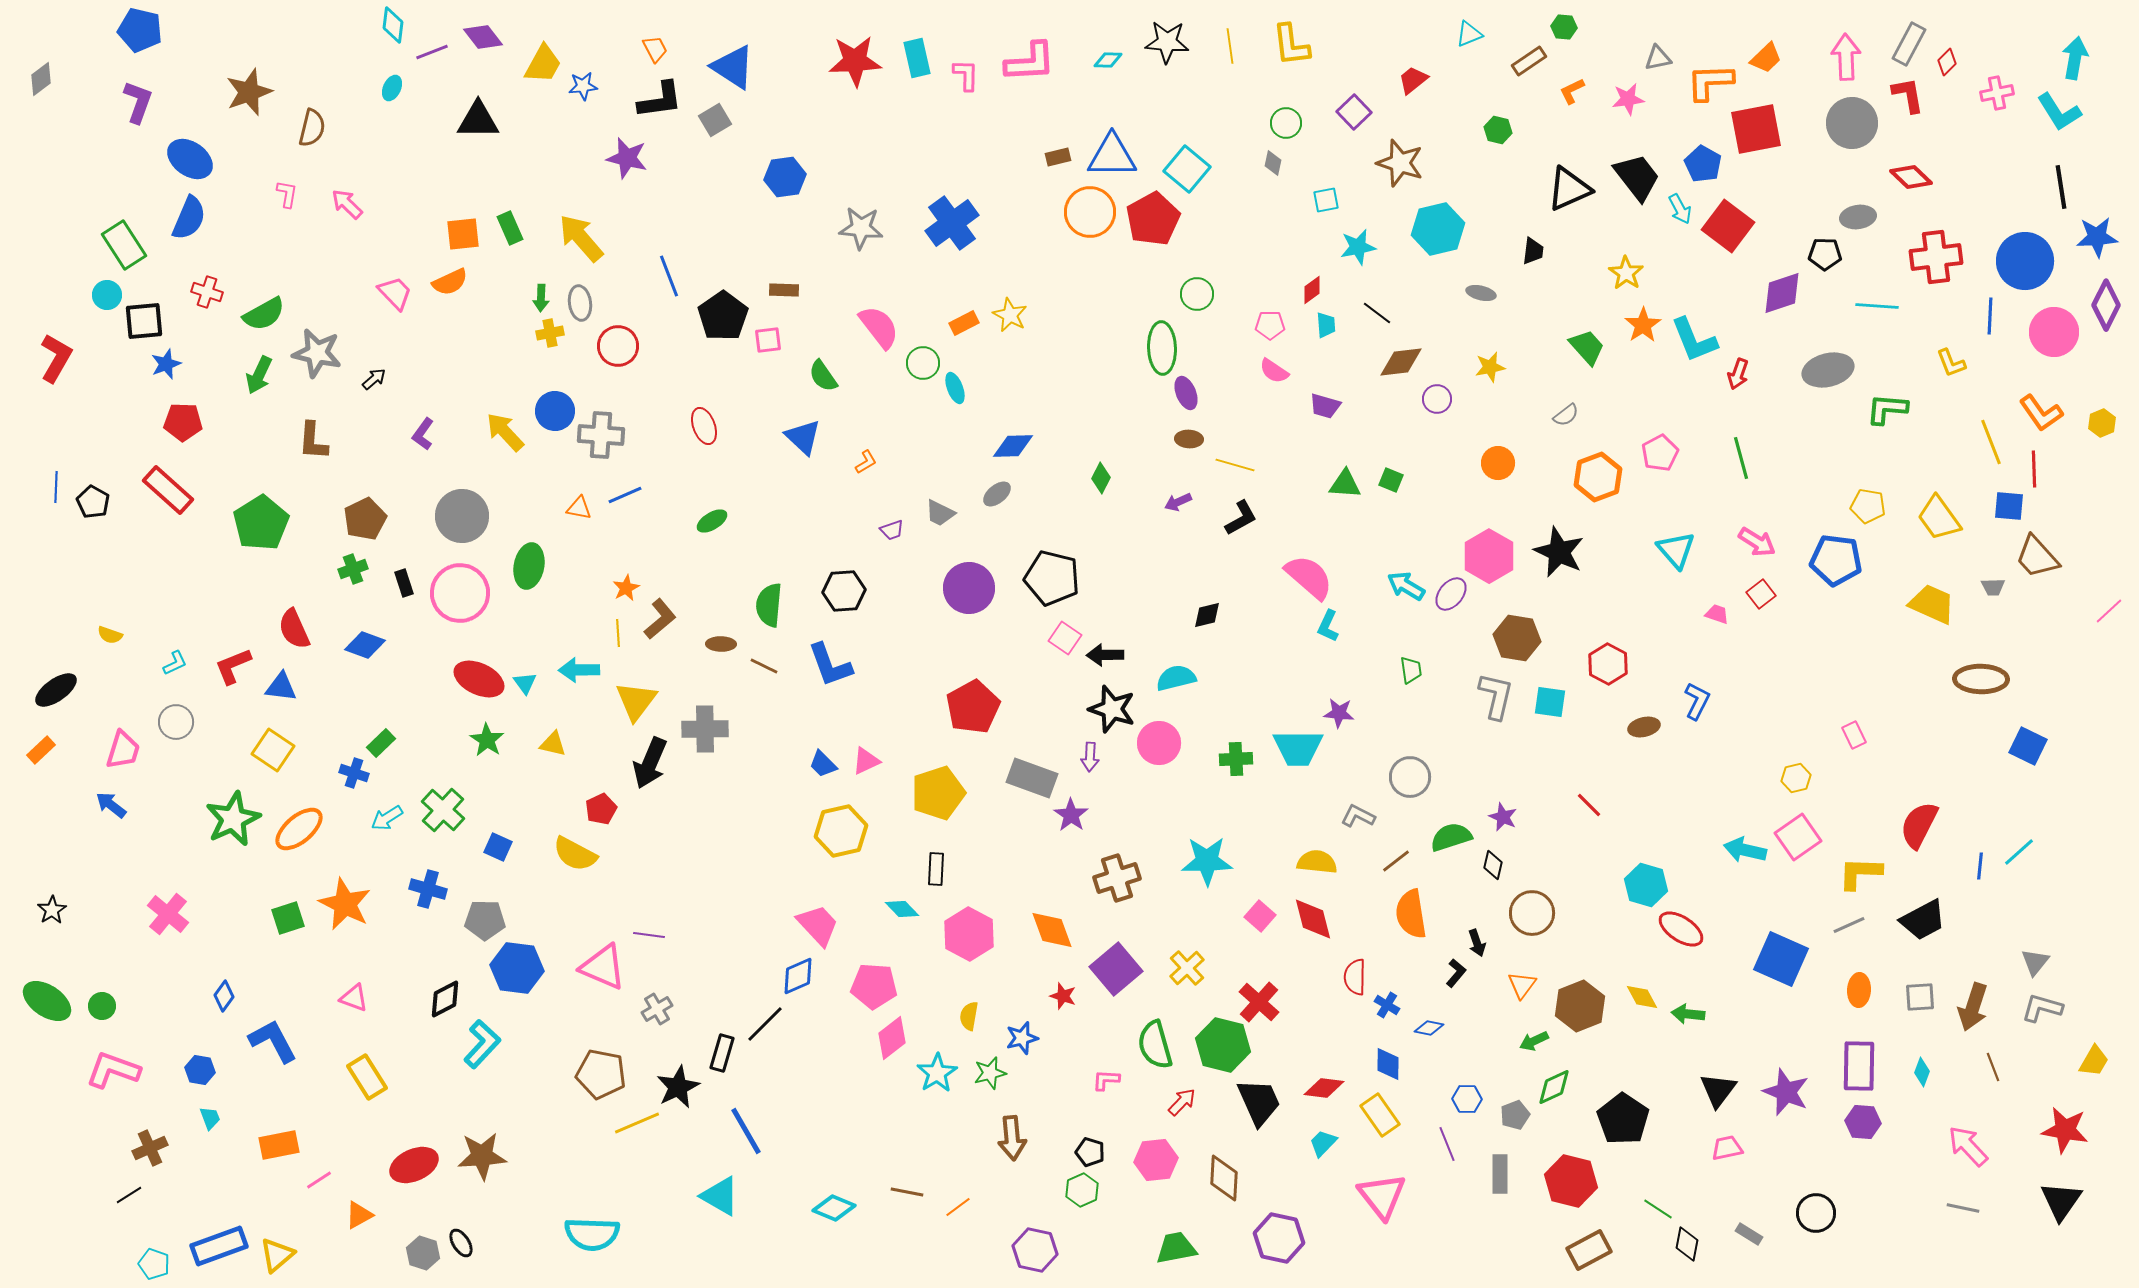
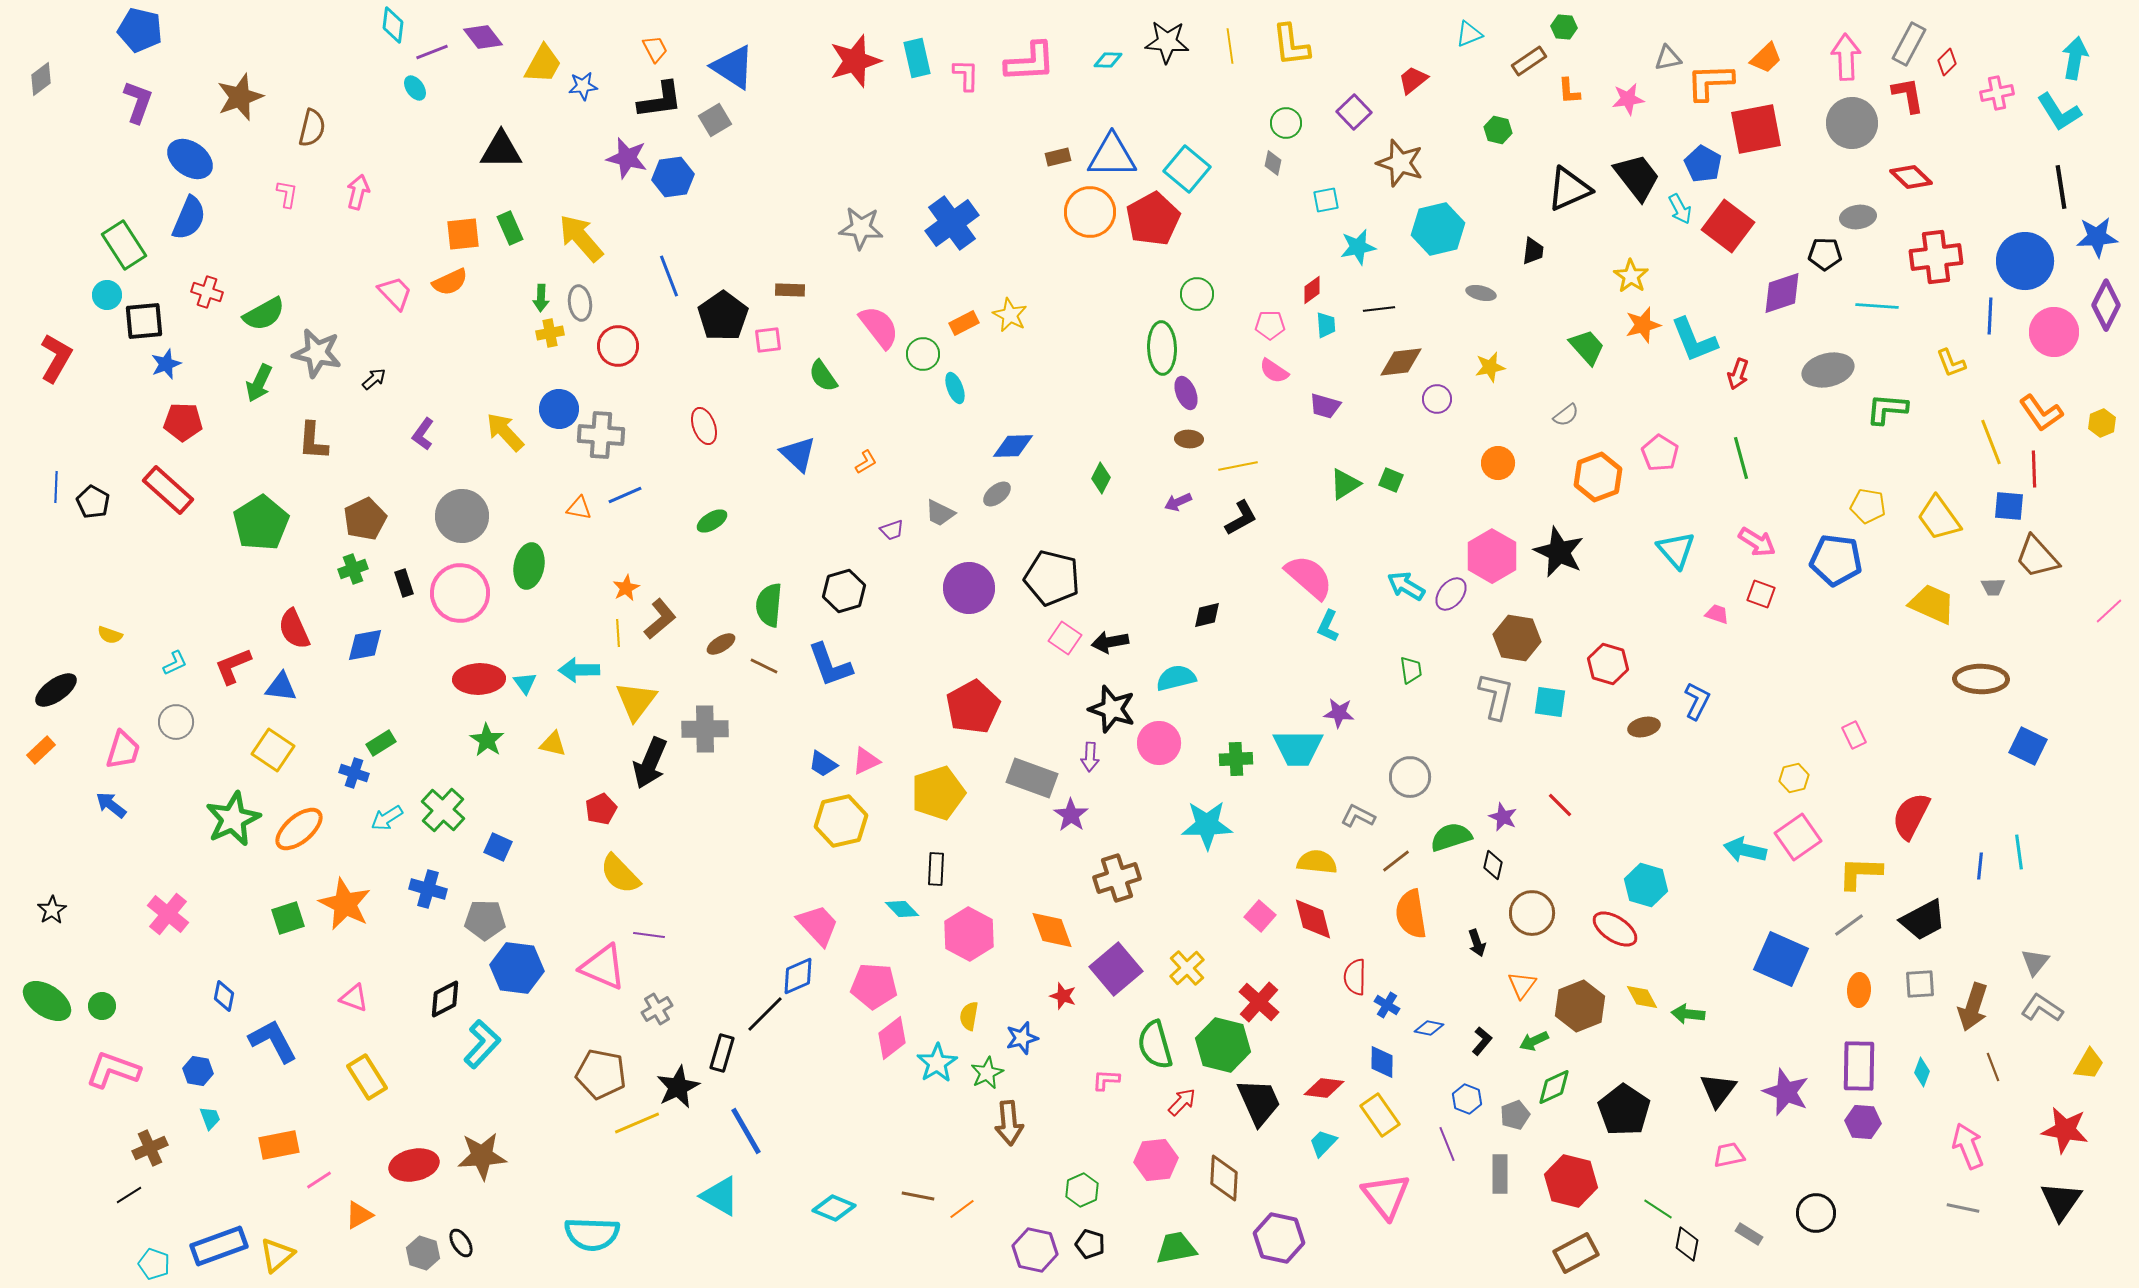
gray triangle at (1658, 58): moved 10 px right
red star at (855, 61): rotated 14 degrees counterclockwise
cyan ellipse at (392, 88): moved 23 px right; rotated 60 degrees counterclockwise
orange L-shape at (1572, 91): moved 3 px left; rotated 68 degrees counterclockwise
brown star at (249, 92): moved 9 px left, 5 px down
black triangle at (478, 120): moved 23 px right, 30 px down
blue hexagon at (785, 177): moved 112 px left
pink arrow at (347, 204): moved 11 px right, 12 px up; rotated 60 degrees clockwise
yellow star at (1626, 273): moved 5 px right, 3 px down
brown rectangle at (784, 290): moved 6 px right
black line at (1377, 313): moved 2 px right, 4 px up; rotated 44 degrees counterclockwise
orange star at (1643, 325): rotated 18 degrees clockwise
green circle at (923, 363): moved 9 px up
green arrow at (259, 375): moved 8 px down
blue circle at (555, 411): moved 4 px right, 2 px up
blue triangle at (803, 437): moved 5 px left, 17 px down
pink pentagon at (1660, 453): rotated 12 degrees counterclockwise
yellow line at (1235, 465): moved 3 px right, 1 px down; rotated 27 degrees counterclockwise
green triangle at (1345, 484): rotated 36 degrees counterclockwise
pink hexagon at (1489, 556): moved 3 px right
black hexagon at (844, 591): rotated 12 degrees counterclockwise
red square at (1761, 594): rotated 32 degrees counterclockwise
brown ellipse at (721, 644): rotated 32 degrees counterclockwise
blue diamond at (365, 645): rotated 30 degrees counterclockwise
black arrow at (1105, 655): moved 5 px right, 13 px up; rotated 9 degrees counterclockwise
red hexagon at (1608, 664): rotated 12 degrees counterclockwise
red ellipse at (479, 679): rotated 27 degrees counterclockwise
green rectangle at (381, 743): rotated 12 degrees clockwise
blue trapezoid at (823, 764): rotated 12 degrees counterclockwise
yellow hexagon at (1796, 778): moved 2 px left
red line at (1589, 805): moved 29 px left
red semicircle at (1919, 825): moved 8 px left, 9 px up
yellow hexagon at (841, 831): moved 10 px up
cyan line at (2019, 852): rotated 56 degrees counterclockwise
yellow semicircle at (575, 854): moved 45 px right, 20 px down; rotated 18 degrees clockwise
cyan star at (1207, 861): moved 36 px up
gray line at (1849, 925): rotated 12 degrees counterclockwise
red ellipse at (1681, 929): moved 66 px left
black L-shape at (1456, 973): moved 26 px right, 68 px down
blue diamond at (224, 996): rotated 24 degrees counterclockwise
gray square at (1920, 997): moved 13 px up
gray L-shape at (2042, 1008): rotated 18 degrees clockwise
black line at (765, 1024): moved 10 px up
yellow trapezoid at (2094, 1061): moved 5 px left, 3 px down
blue diamond at (1388, 1064): moved 6 px left, 2 px up
blue hexagon at (200, 1070): moved 2 px left, 1 px down
cyan star at (937, 1073): moved 10 px up
green star at (990, 1073): moved 3 px left; rotated 12 degrees counterclockwise
blue hexagon at (1467, 1099): rotated 20 degrees clockwise
black pentagon at (1623, 1119): moved 1 px right, 9 px up
brown arrow at (1012, 1138): moved 3 px left, 15 px up
pink arrow at (1968, 1146): rotated 21 degrees clockwise
pink trapezoid at (1727, 1148): moved 2 px right, 7 px down
black pentagon at (1090, 1152): moved 92 px down
red ellipse at (414, 1165): rotated 12 degrees clockwise
brown line at (907, 1192): moved 11 px right, 4 px down
pink triangle at (1382, 1196): moved 4 px right
orange line at (958, 1207): moved 4 px right, 2 px down
brown rectangle at (1589, 1250): moved 13 px left, 3 px down
